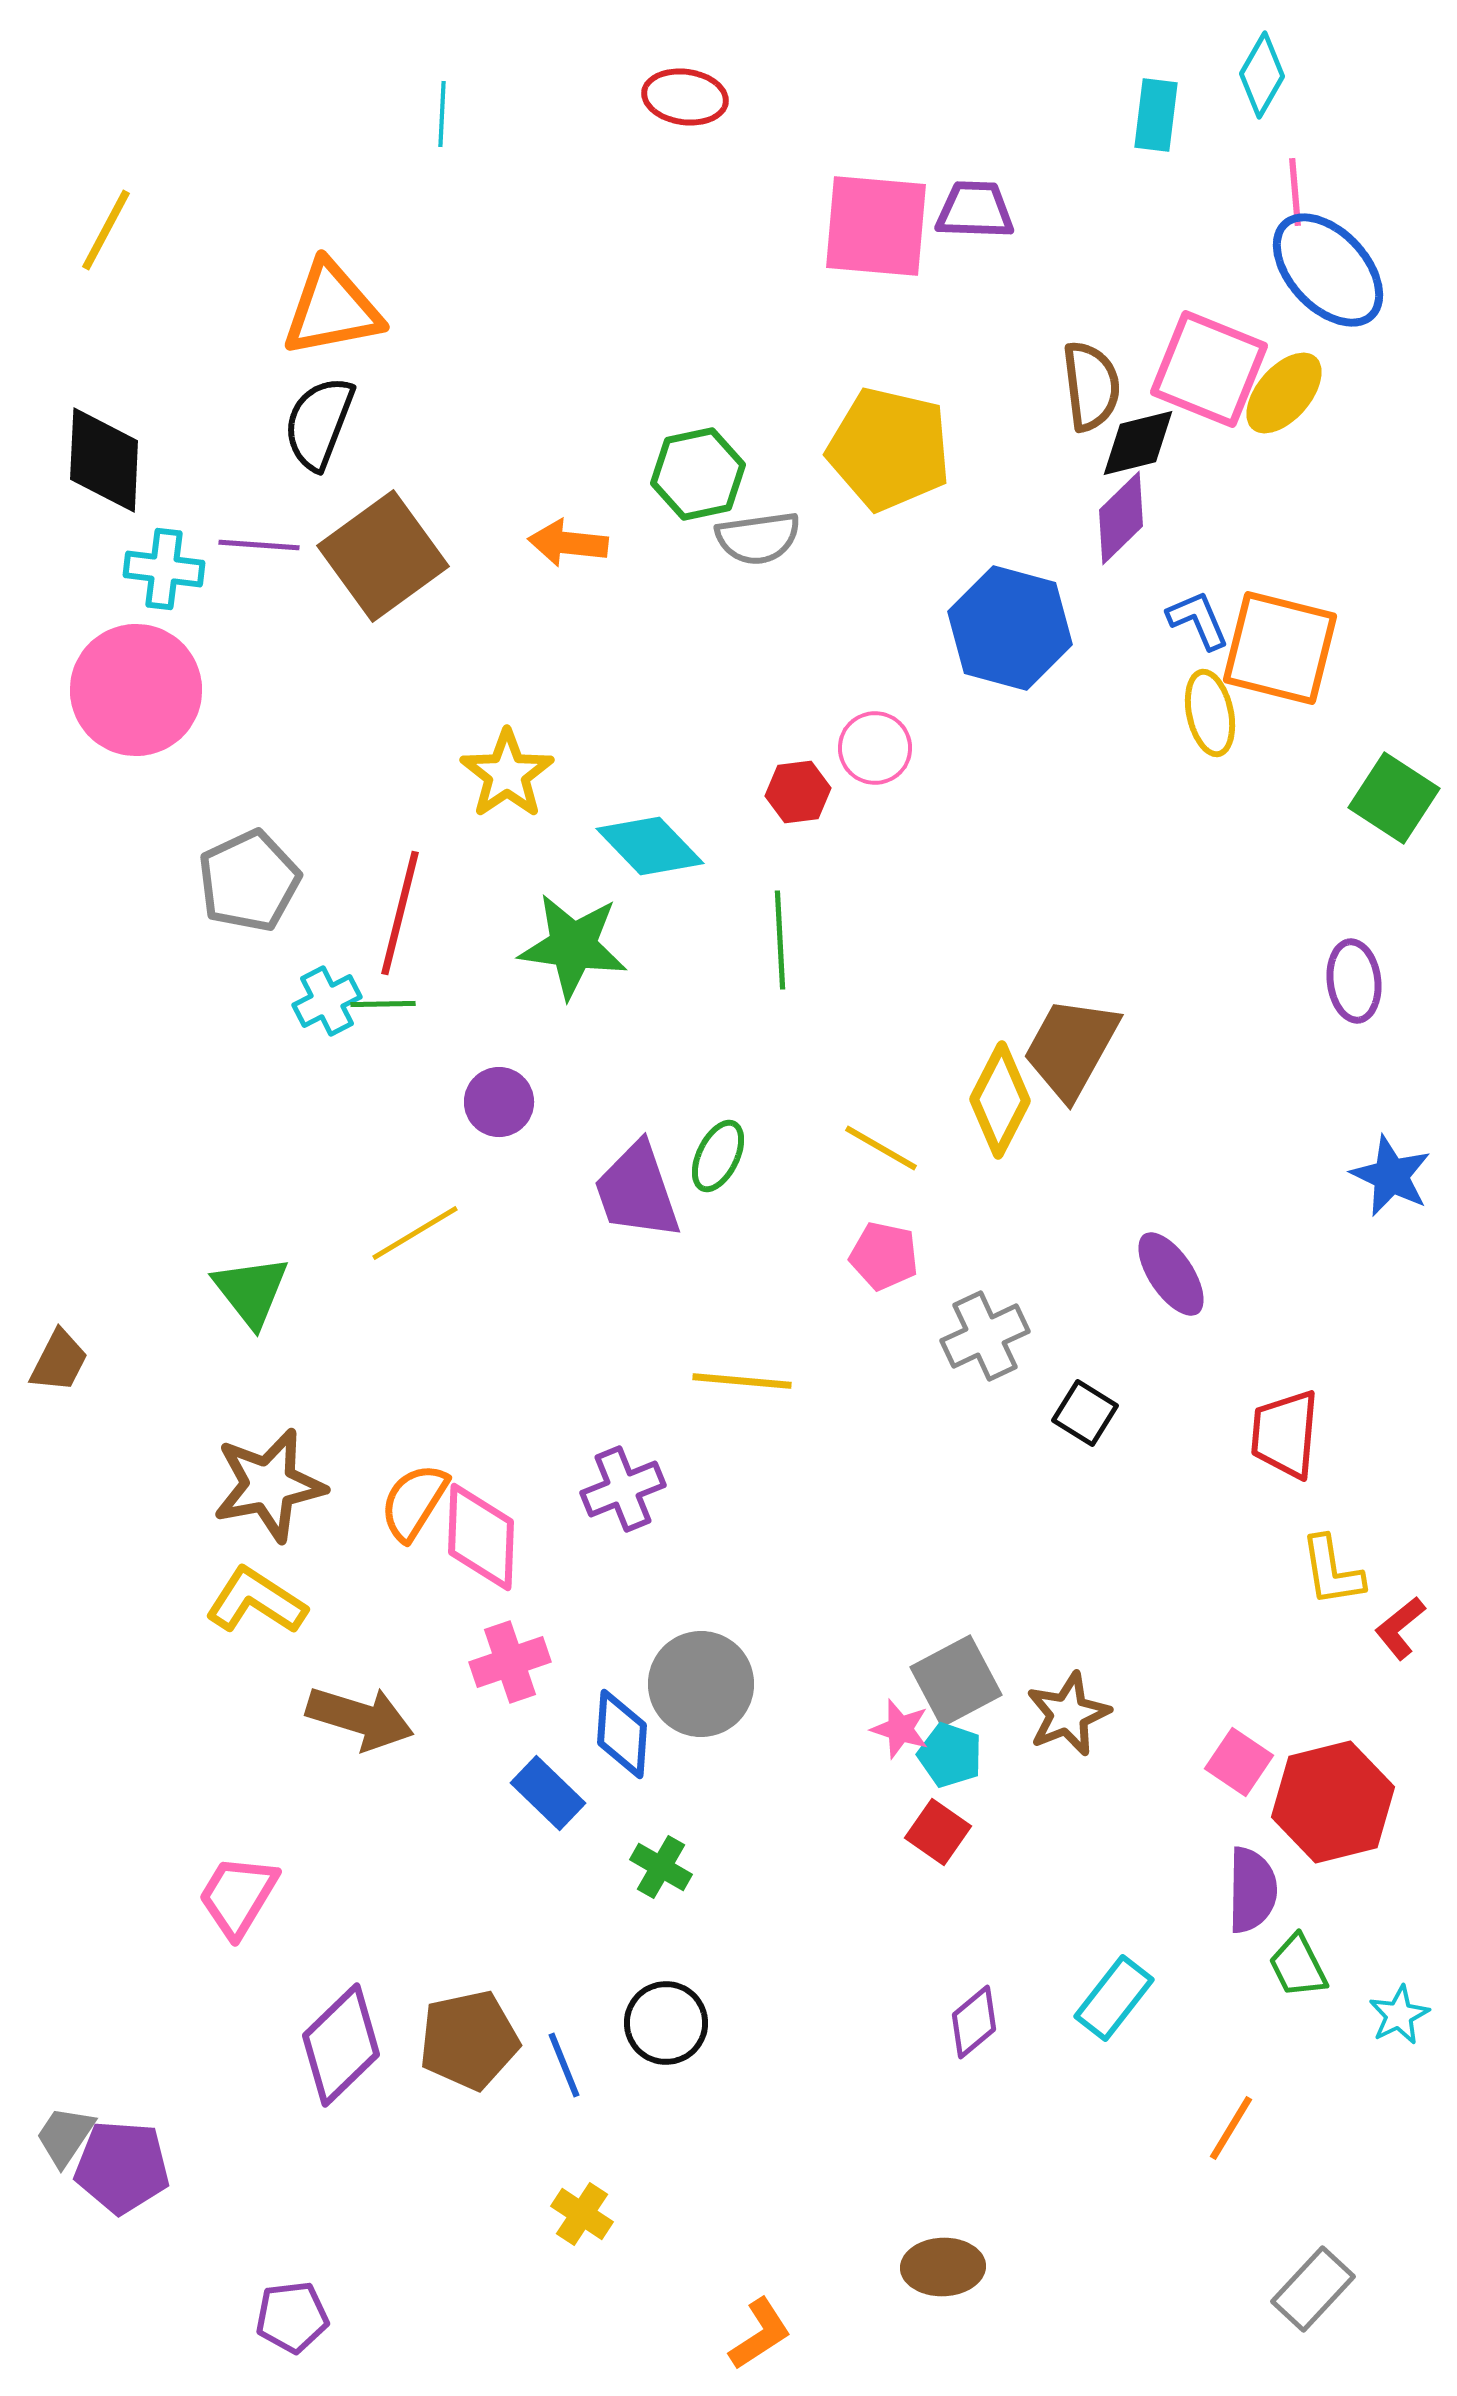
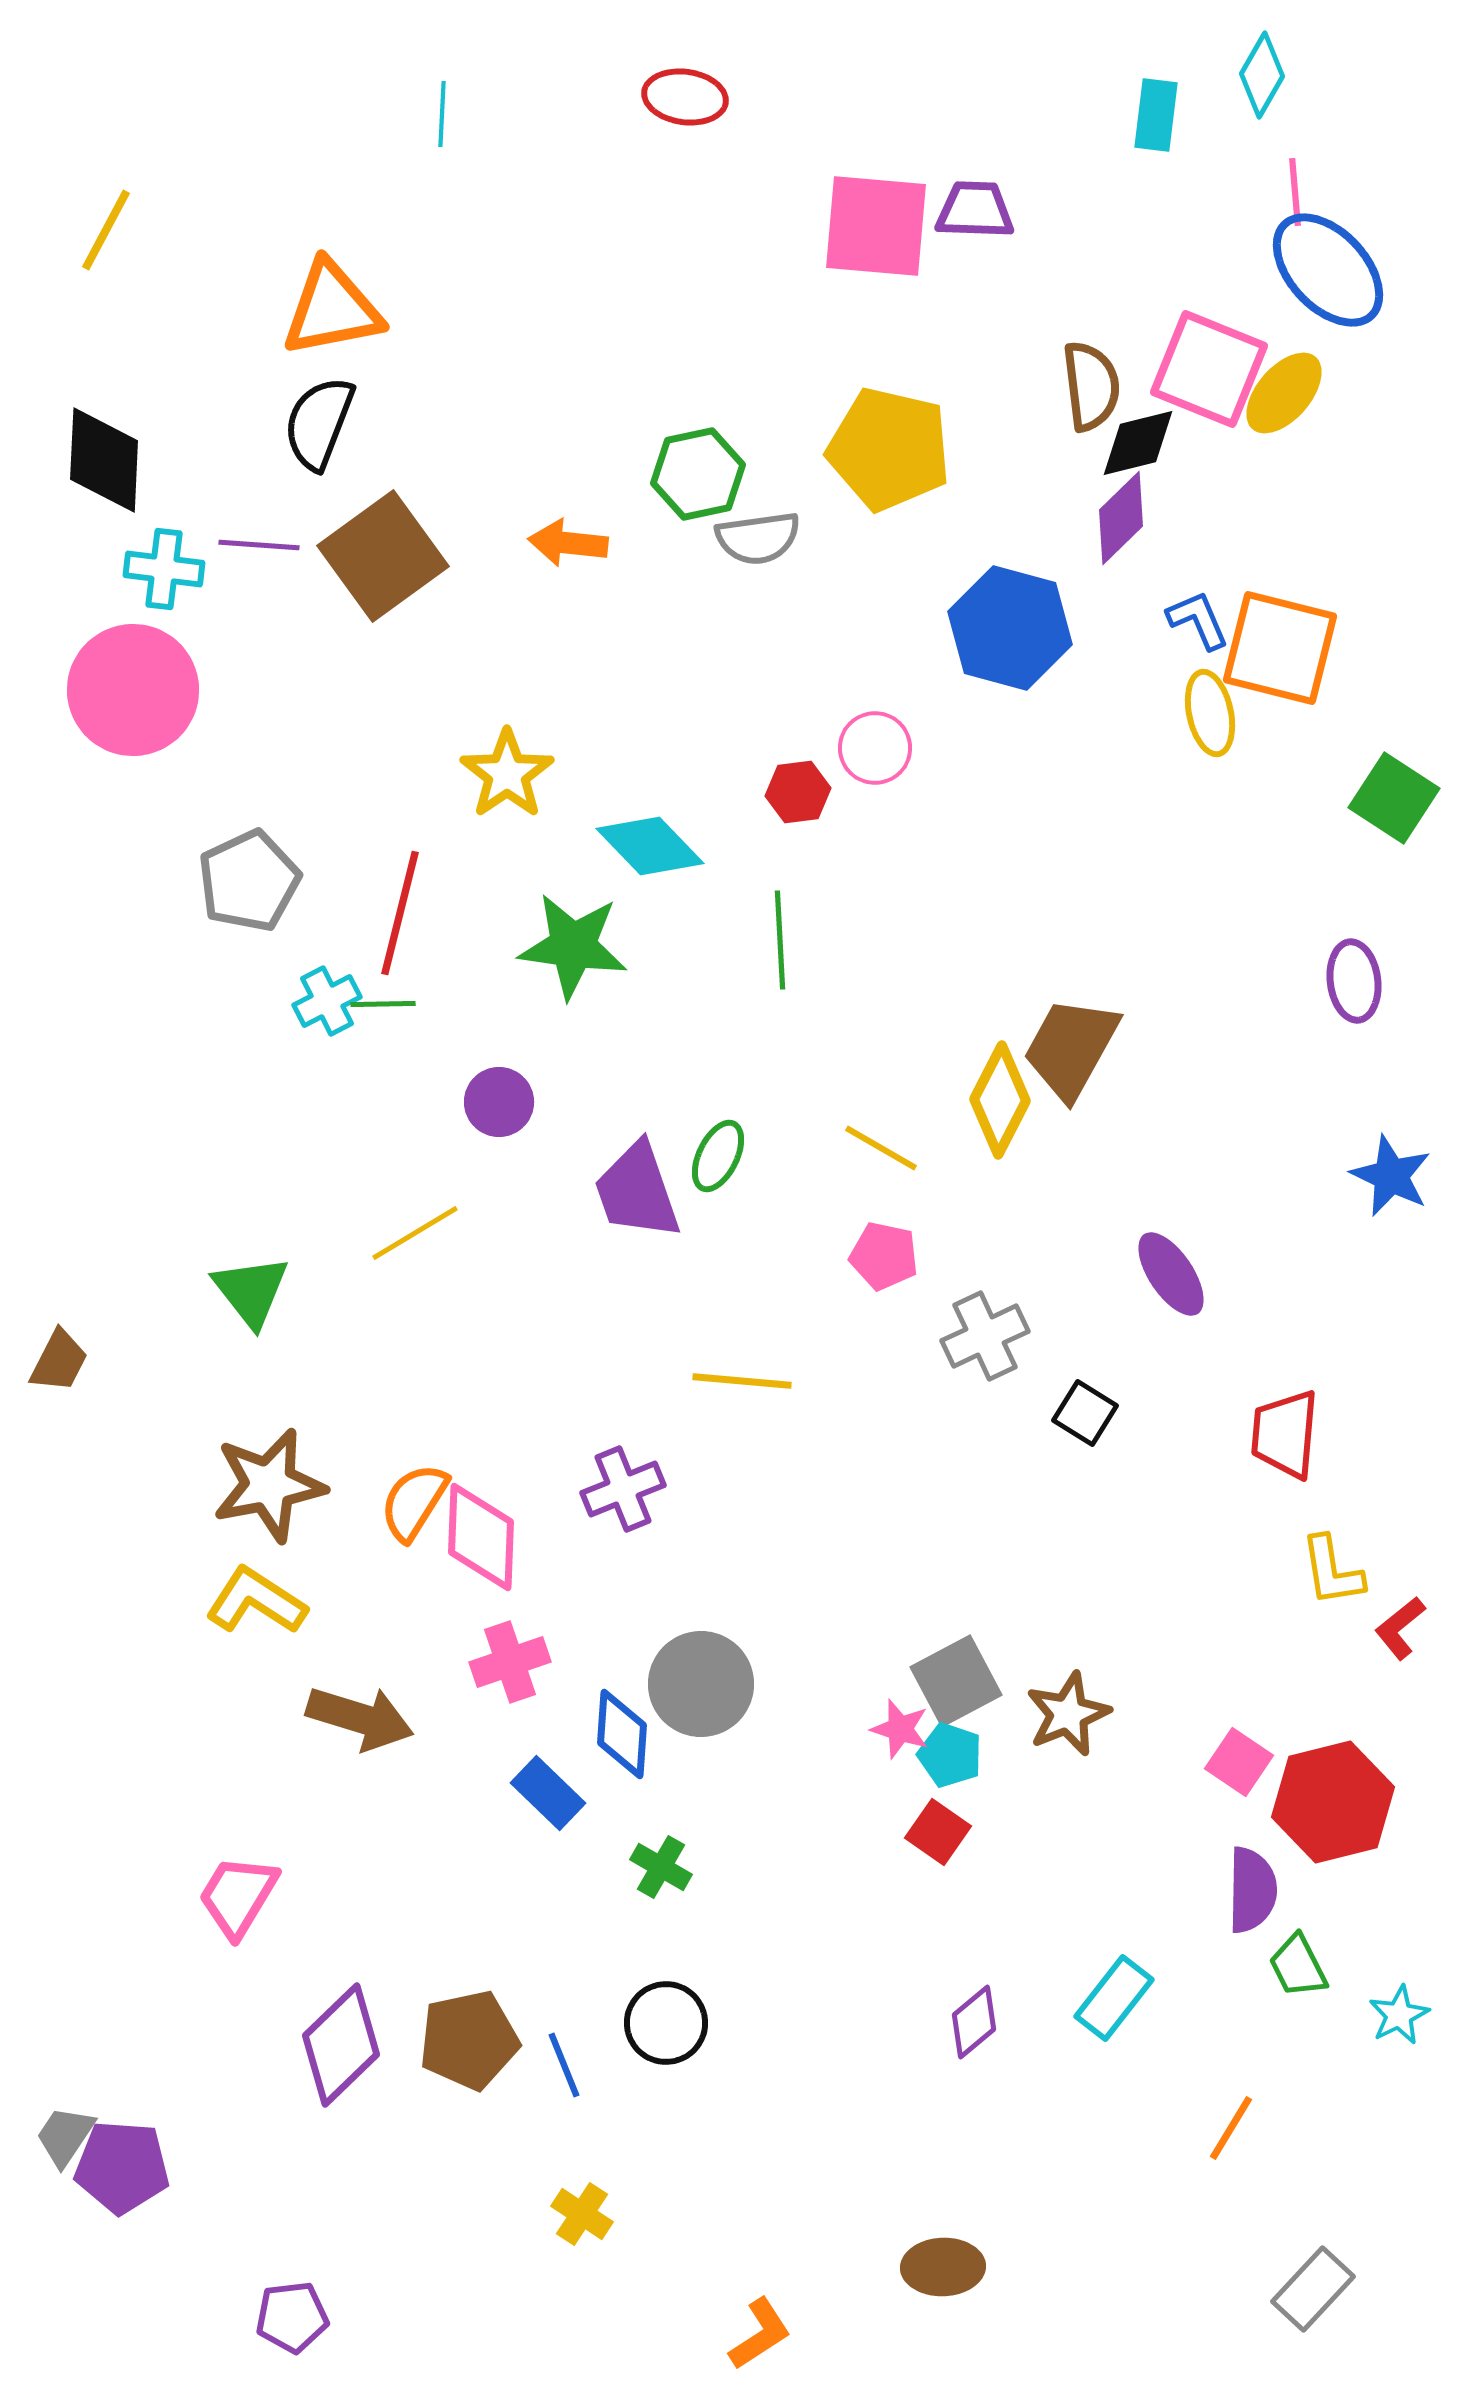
pink circle at (136, 690): moved 3 px left
